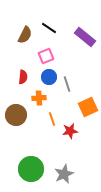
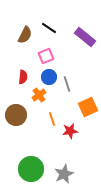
orange cross: moved 3 px up; rotated 32 degrees counterclockwise
